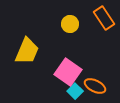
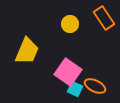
cyan square: moved 2 px up; rotated 21 degrees counterclockwise
